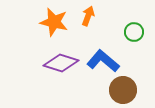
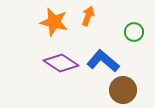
purple diamond: rotated 16 degrees clockwise
